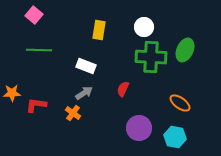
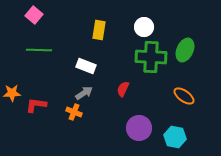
orange ellipse: moved 4 px right, 7 px up
orange cross: moved 1 px right, 1 px up; rotated 14 degrees counterclockwise
